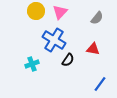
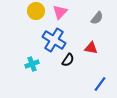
red triangle: moved 2 px left, 1 px up
